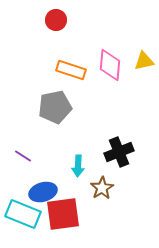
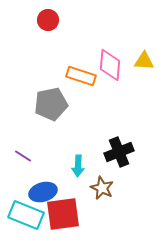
red circle: moved 8 px left
yellow triangle: rotated 15 degrees clockwise
orange rectangle: moved 10 px right, 6 px down
gray pentagon: moved 4 px left, 3 px up
brown star: rotated 15 degrees counterclockwise
cyan rectangle: moved 3 px right, 1 px down
